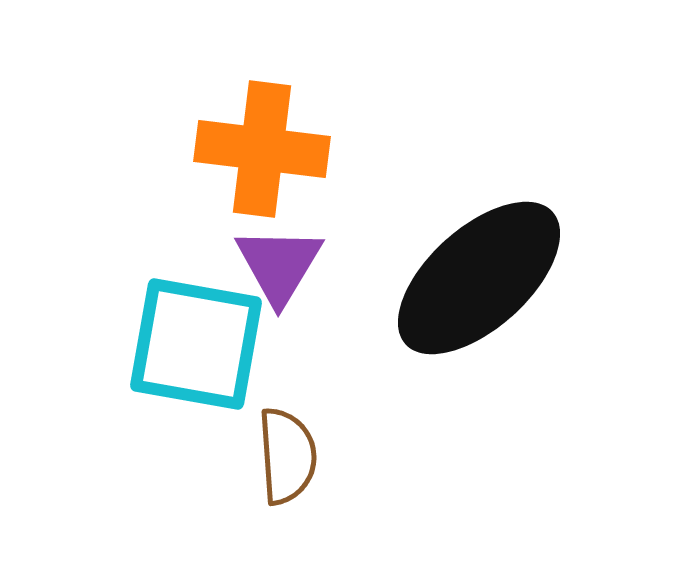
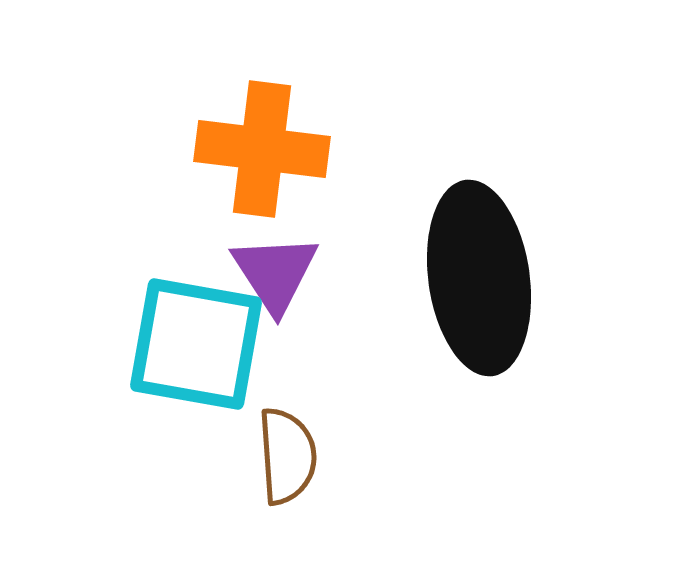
purple triangle: moved 4 px left, 8 px down; rotated 4 degrees counterclockwise
black ellipse: rotated 56 degrees counterclockwise
